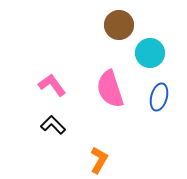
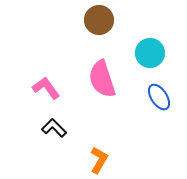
brown circle: moved 20 px left, 5 px up
pink L-shape: moved 6 px left, 3 px down
pink semicircle: moved 8 px left, 10 px up
blue ellipse: rotated 48 degrees counterclockwise
black L-shape: moved 1 px right, 3 px down
